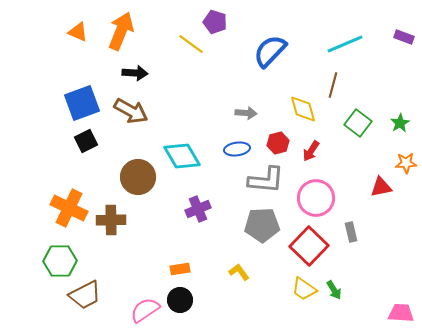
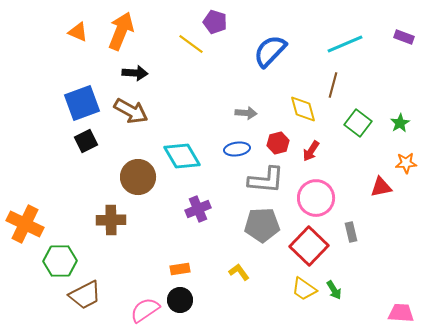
orange cross: moved 44 px left, 16 px down
